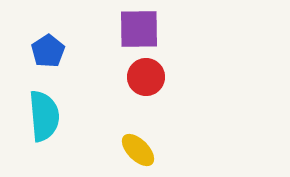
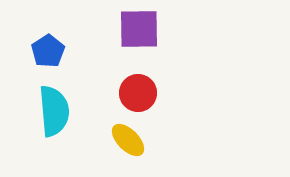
red circle: moved 8 px left, 16 px down
cyan semicircle: moved 10 px right, 5 px up
yellow ellipse: moved 10 px left, 10 px up
